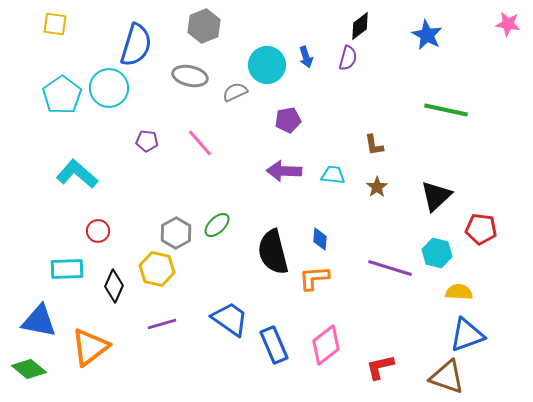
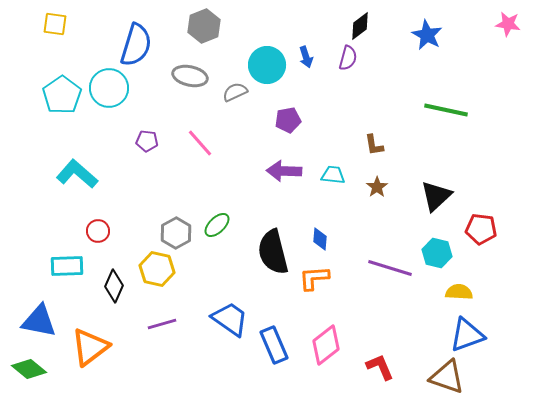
cyan rectangle at (67, 269): moved 3 px up
red L-shape at (380, 367): rotated 80 degrees clockwise
